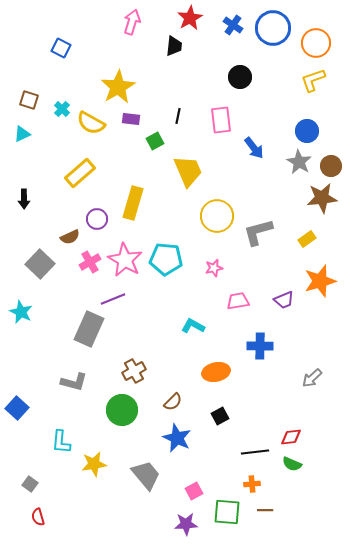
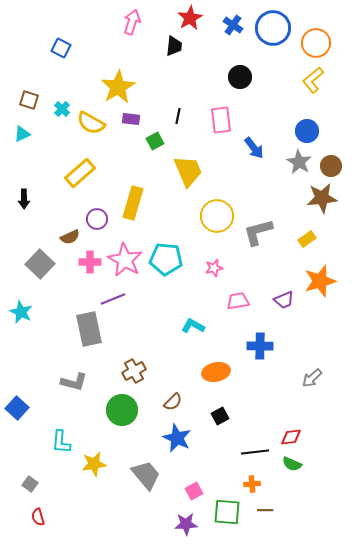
yellow L-shape at (313, 80): rotated 20 degrees counterclockwise
pink cross at (90, 262): rotated 30 degrees clockwise
gray rectangle at (89, 329): rotated 36 degrees counterclockwise
